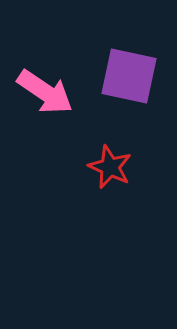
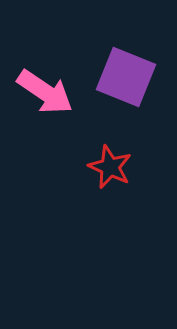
purple square: moved 3 px left, 1 px down; rotated 10 degrees clockwise
